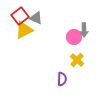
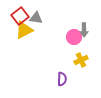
gray triangle: rotated 16 degrees counterclockwise
yellow cross: moved 4 px right; rotated 24 degrees clockwise
